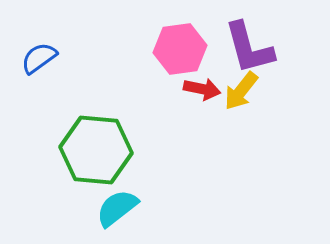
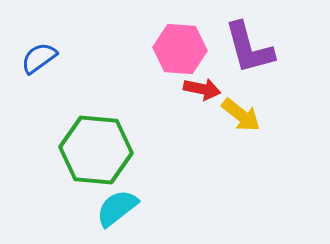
pink hexagon: rotated 12 degrees clockwise
yellow arrow: moved 24 px down; rotated 90 degrees counterclockwise
